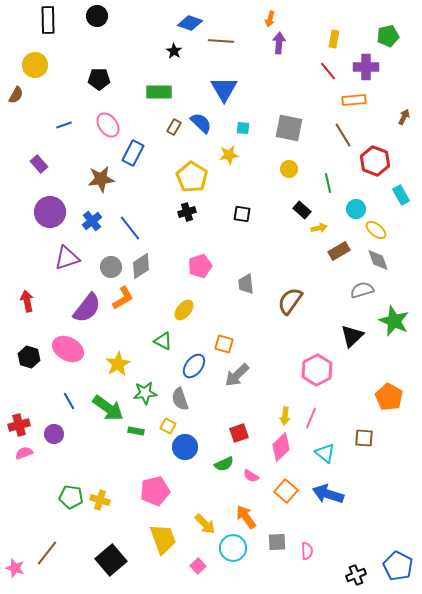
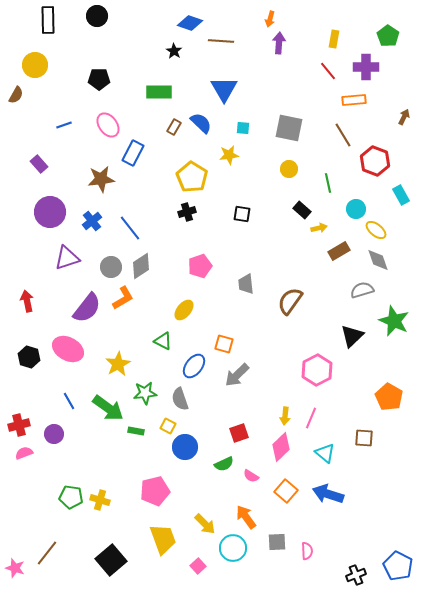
green pentagon at (388, 36): rotated 25 degrees counterclockwise
